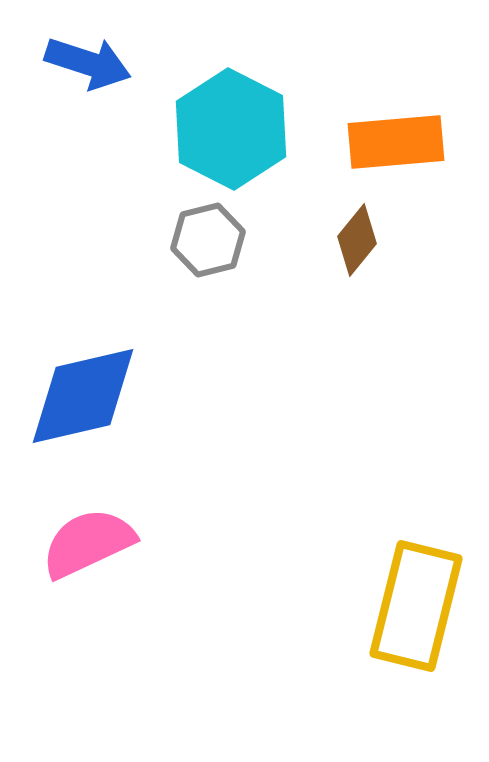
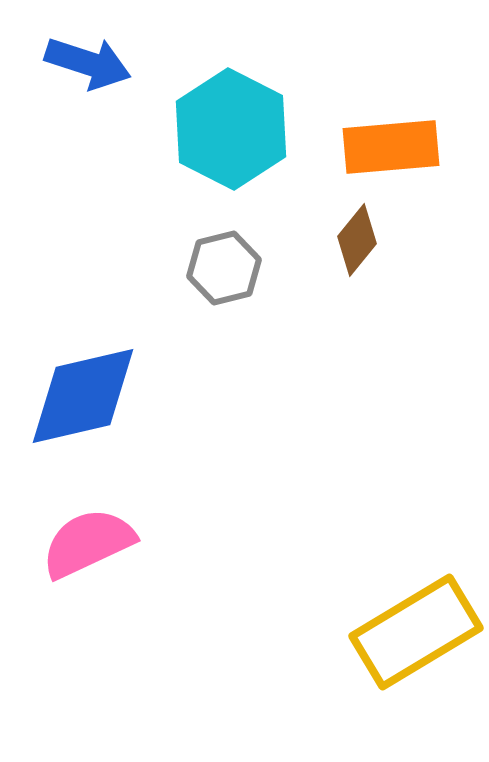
orange rectangle: moved 5 px left, 5 px down
gray hexagon: moved 16 px right, 28 px down
yellow rectangle: moved 26 px down; rotated 45 degrees clockwise
